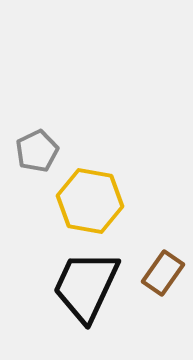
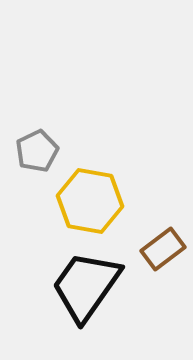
brown rectangle: moved 24 px up; rotated 18 degrees clockwise
black trapezoid: rotated 10 degrees clockwise
